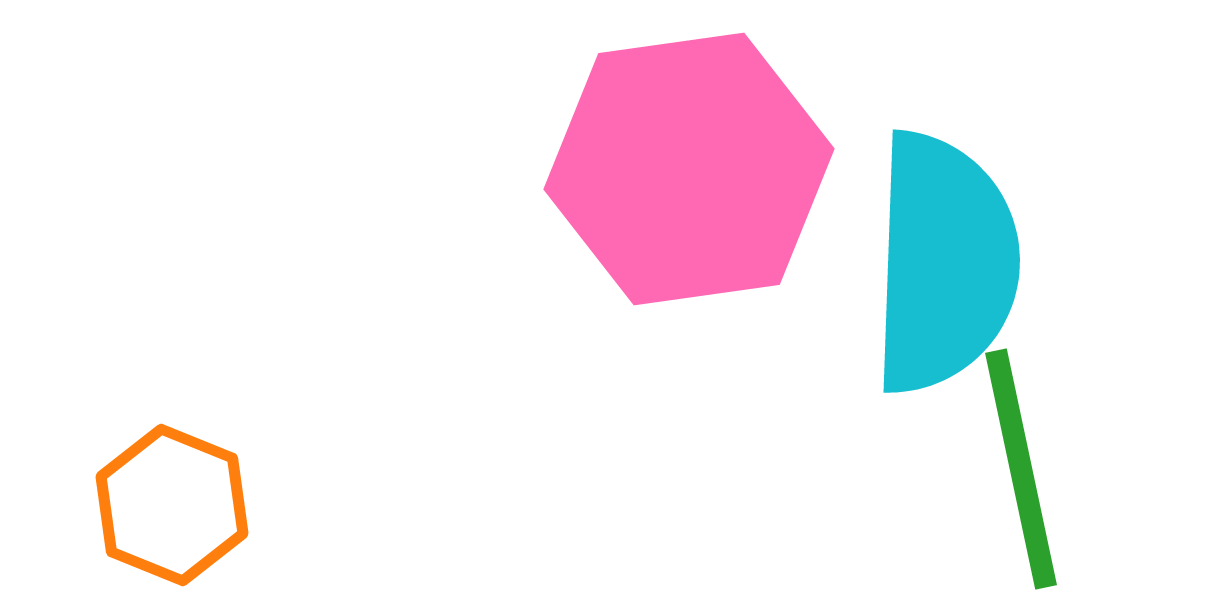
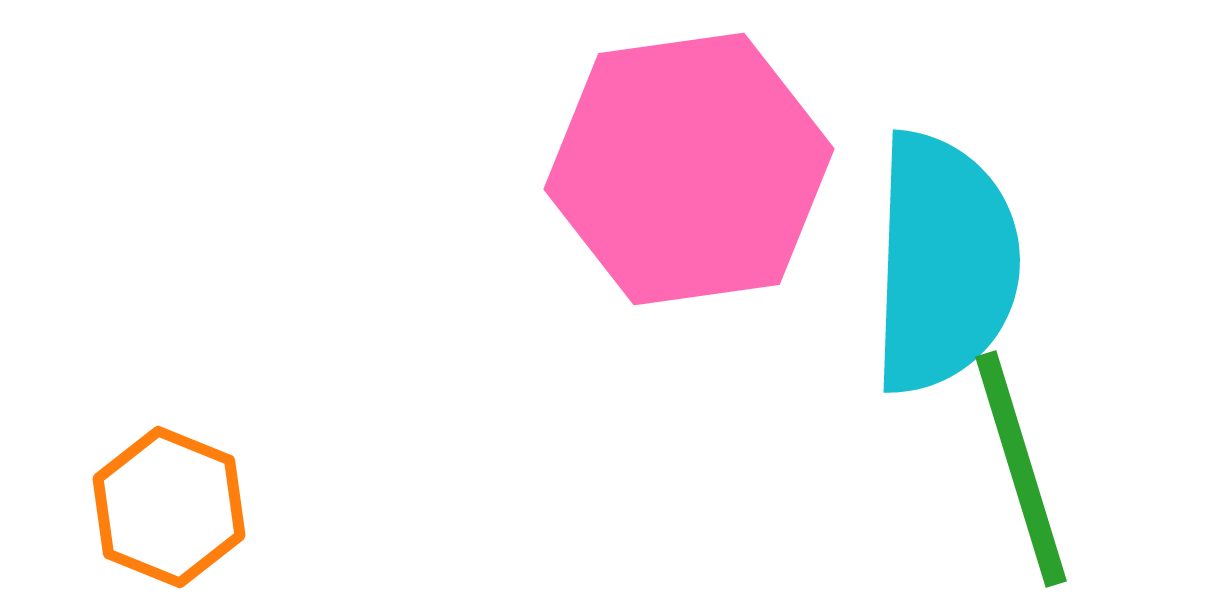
green line: rotated 5 degrees counterclockwise
orange hexagon: moved 3 px left, 2 px down
